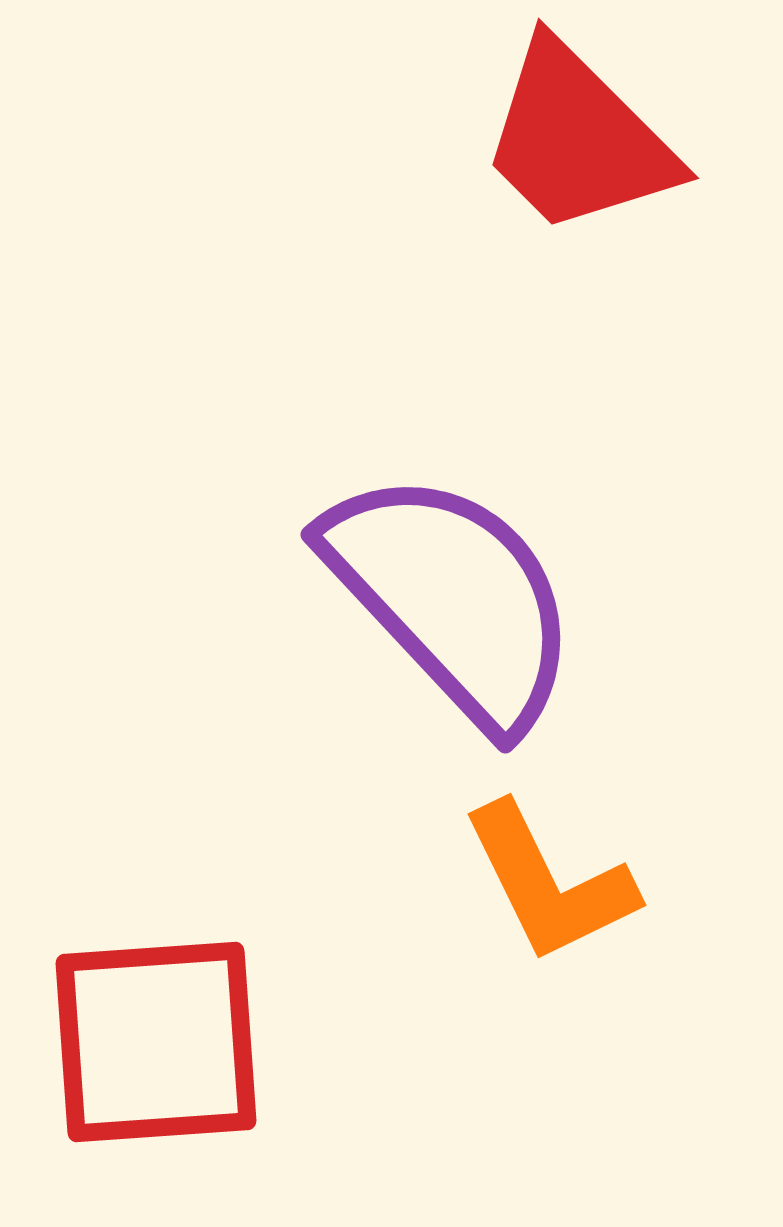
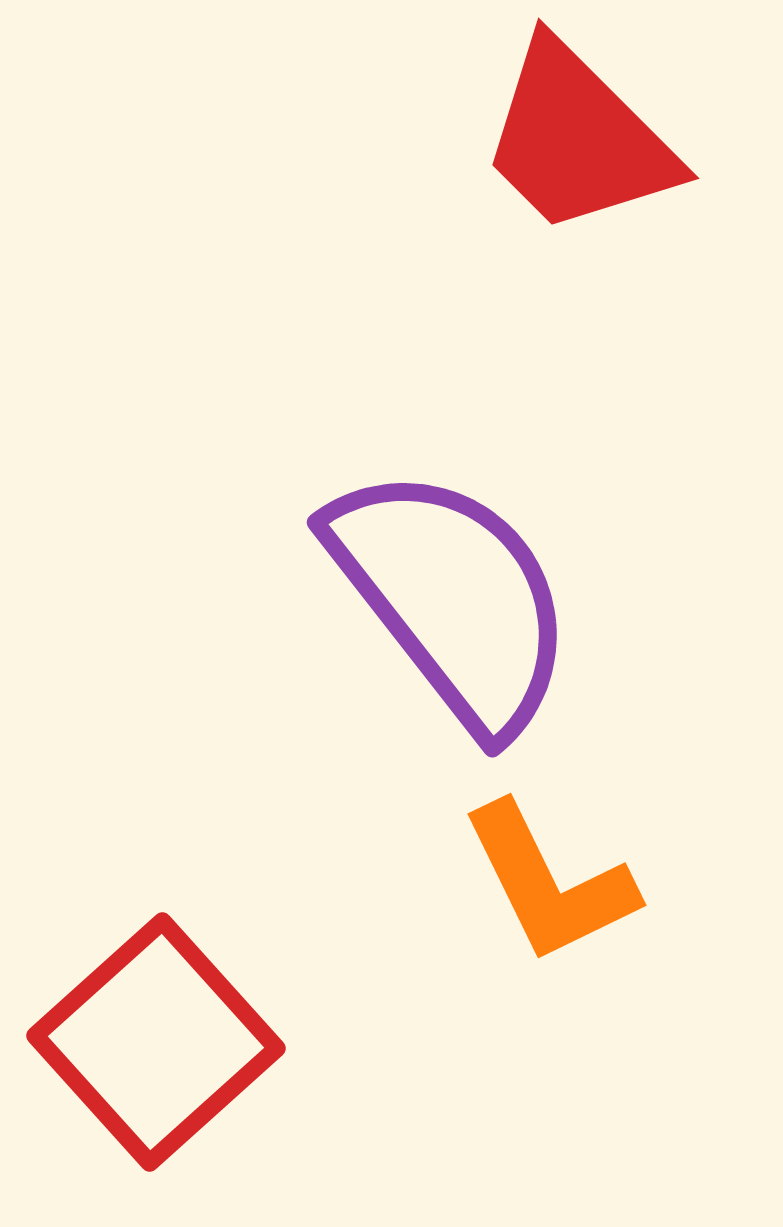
purple semicircle: rotated 5 degrees clockwise
red square: rotated 38 degrees counterclockwise
